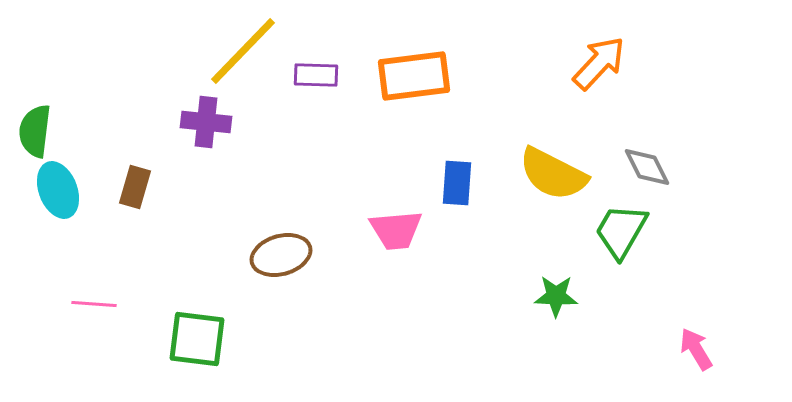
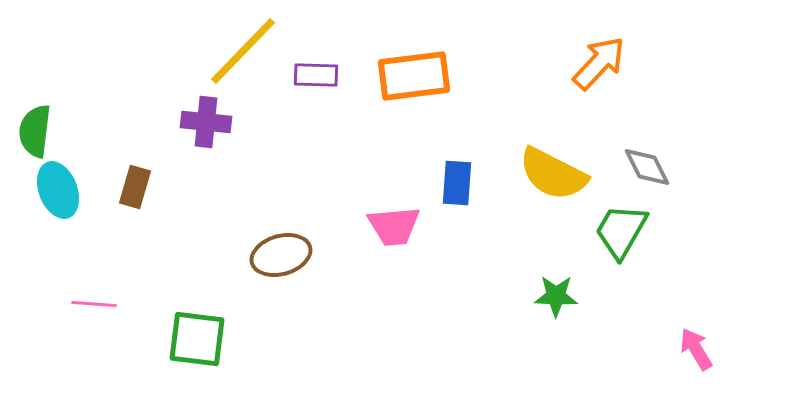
pink trapezoid: moved 2 px left, 4 px up
